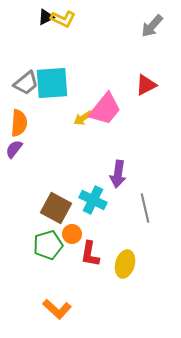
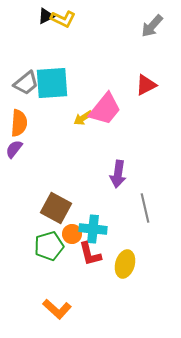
black triangle: moved 1 px up
cyan cross: moved 29 px down; rotated 20 degrees counterclockwise
green pentagon: moved 1 px right, 1 px down
red L-shape: rotated 24 degrees counterclockwise
